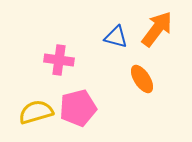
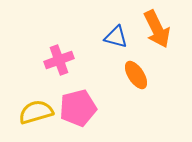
orange arrow: rotated 117 degrees clockwise
pink cross: rotated 28 degrees counterclockwise
orange ellipse: moved 6 px left, 4 px up
